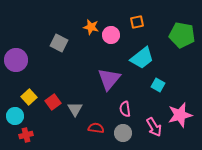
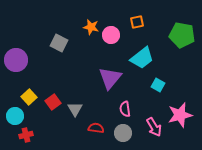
purple triangle: moved 1 px right, 1 px up
